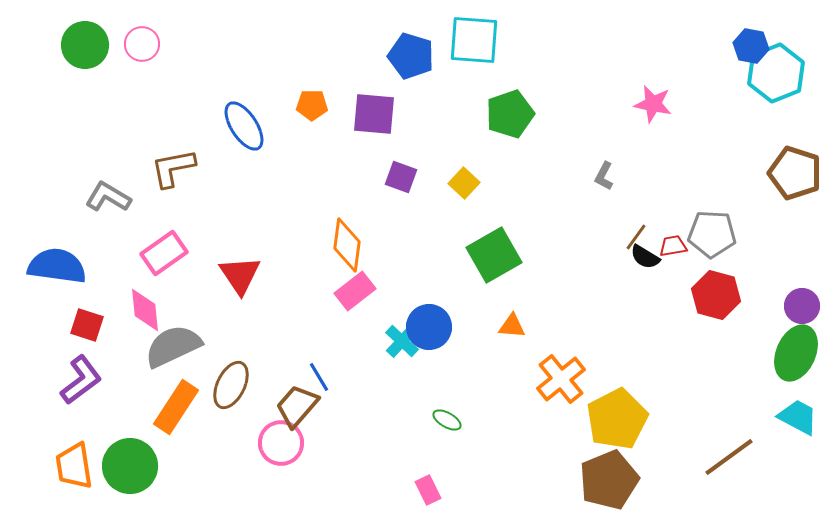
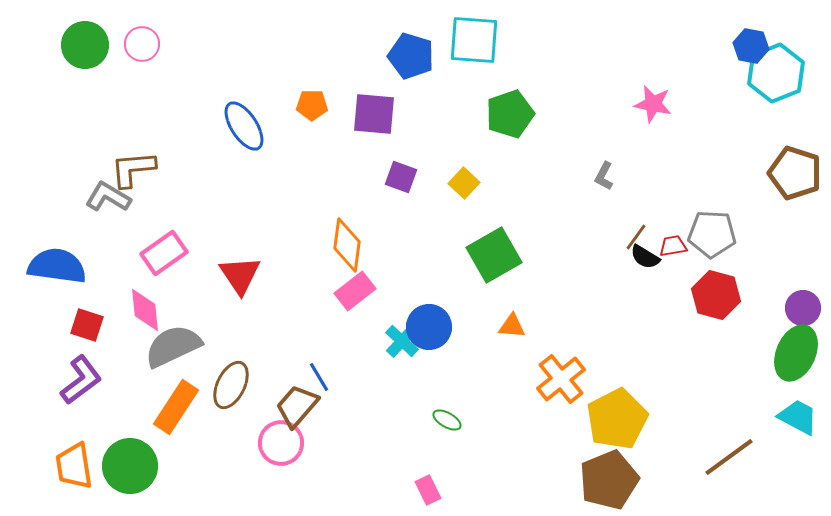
brown L-shape at (173, 168): moved 40 px left, 1 px down; rotated 6 degrees clockwise
purple circle at (802, 306): moved 1 px right, 2 px down
